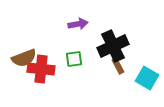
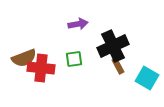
red cross: moved 1 px up
